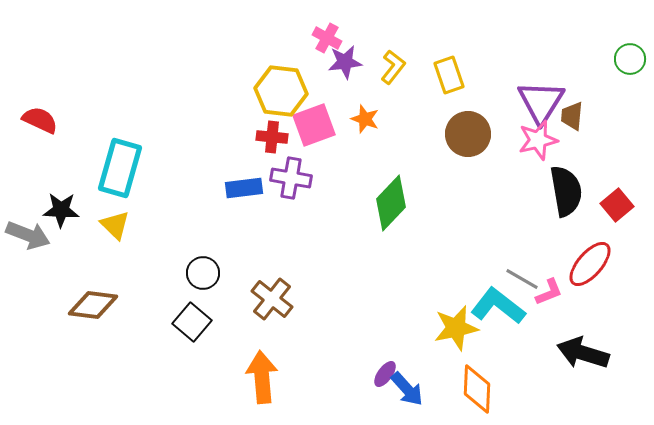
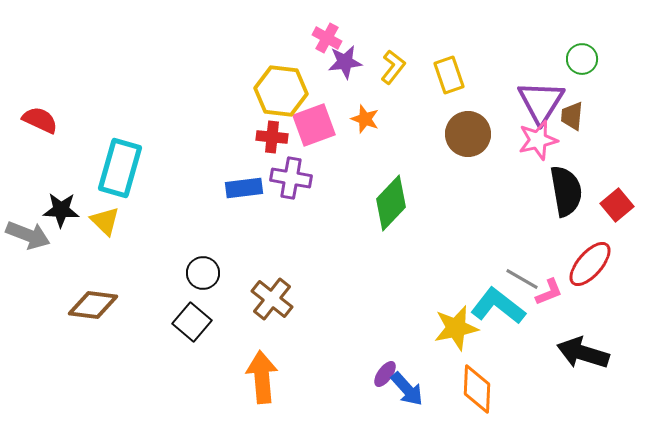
green circle: moved 48 px left
yellow triangle: moved 10 px left, 4 px up
